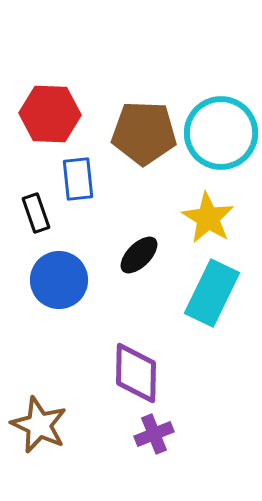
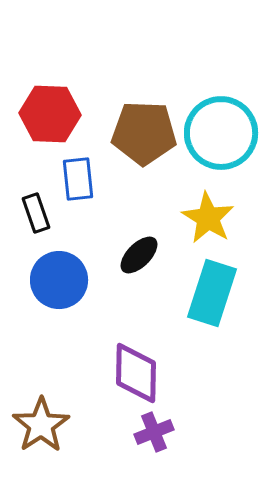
cyan rectangle: rotated 8 degrees counterclockwise
brown star: moved 2 px right; rotated 14 degrees clockwise
purple cross: moved 2 px up
